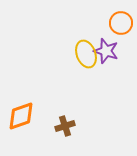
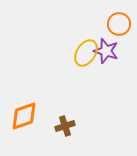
orange circle: moved 2 px left, 1 px down
yellow ellipse: moved 1 px up; rotated 52 degrees clockwise
orange diamond: moved 3 px right
